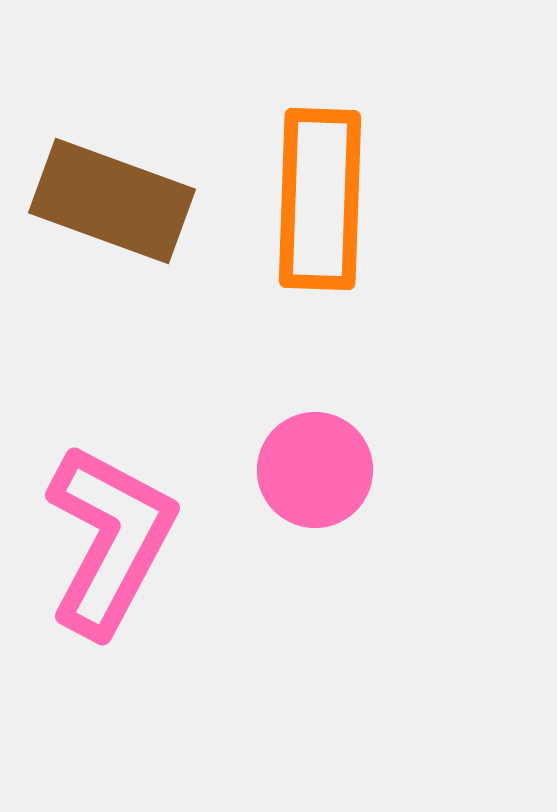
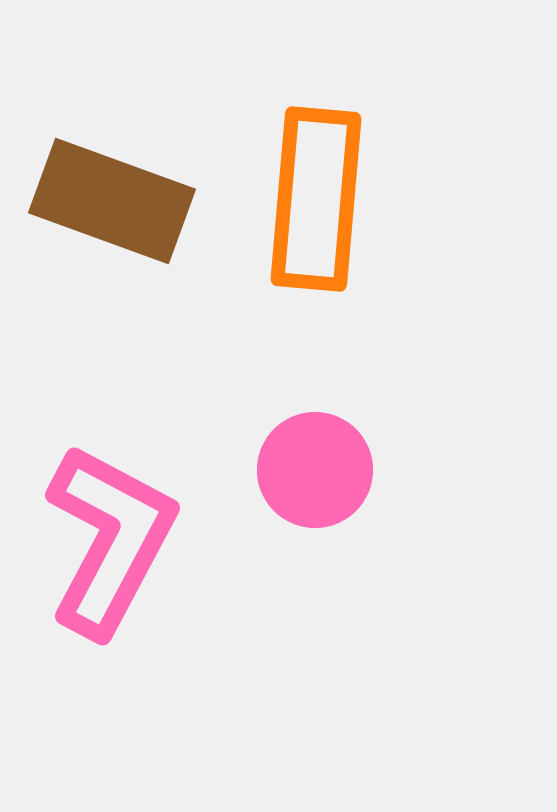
orange rectangle: moved 4 px left; rotated 3 degrees clockwise
